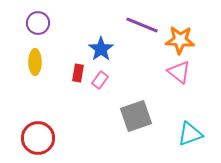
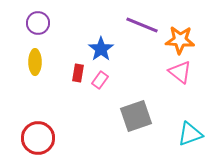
pink triangle: moved 1 px right
